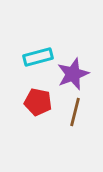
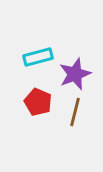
purple star: moved 2 px right
red pentagon: rotated 12 degrees clockwise
